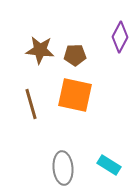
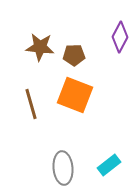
brown star: moved 3 px up
brown pentagon: moved 1 px left
orange square: rotated 9 degrees clockwise
cyan rectangle: rotated 70 degrees counterclockwise
